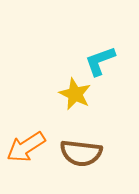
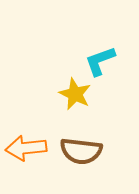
orange arrow: moved 1 px down; rotated 27 degrees clockwise
brown semicircle: moved 2 px up
